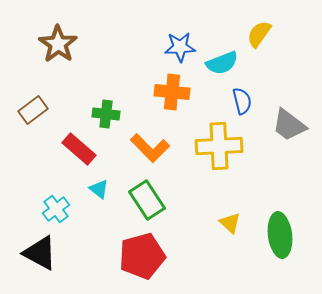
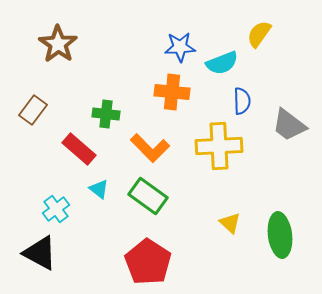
blue semicircle: rotated 12 degrees clockwise
brown rectangle: rotated 16 degrees counterclockwise
green rectangle: moved 1 px right, 4 px up; rotated 21 degrees counterclockwise
red pentagon: moved 6 px right, 6 px down; rotated 24 degrees counterclockwise
